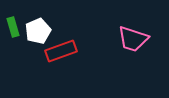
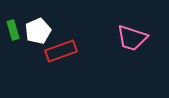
green rectangle: moved 3 px down
pink trapezoid: moved 1 px left, 1 px up
